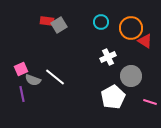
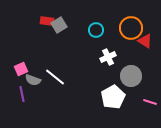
cyan circle: moved 5 px left, 8 px down
